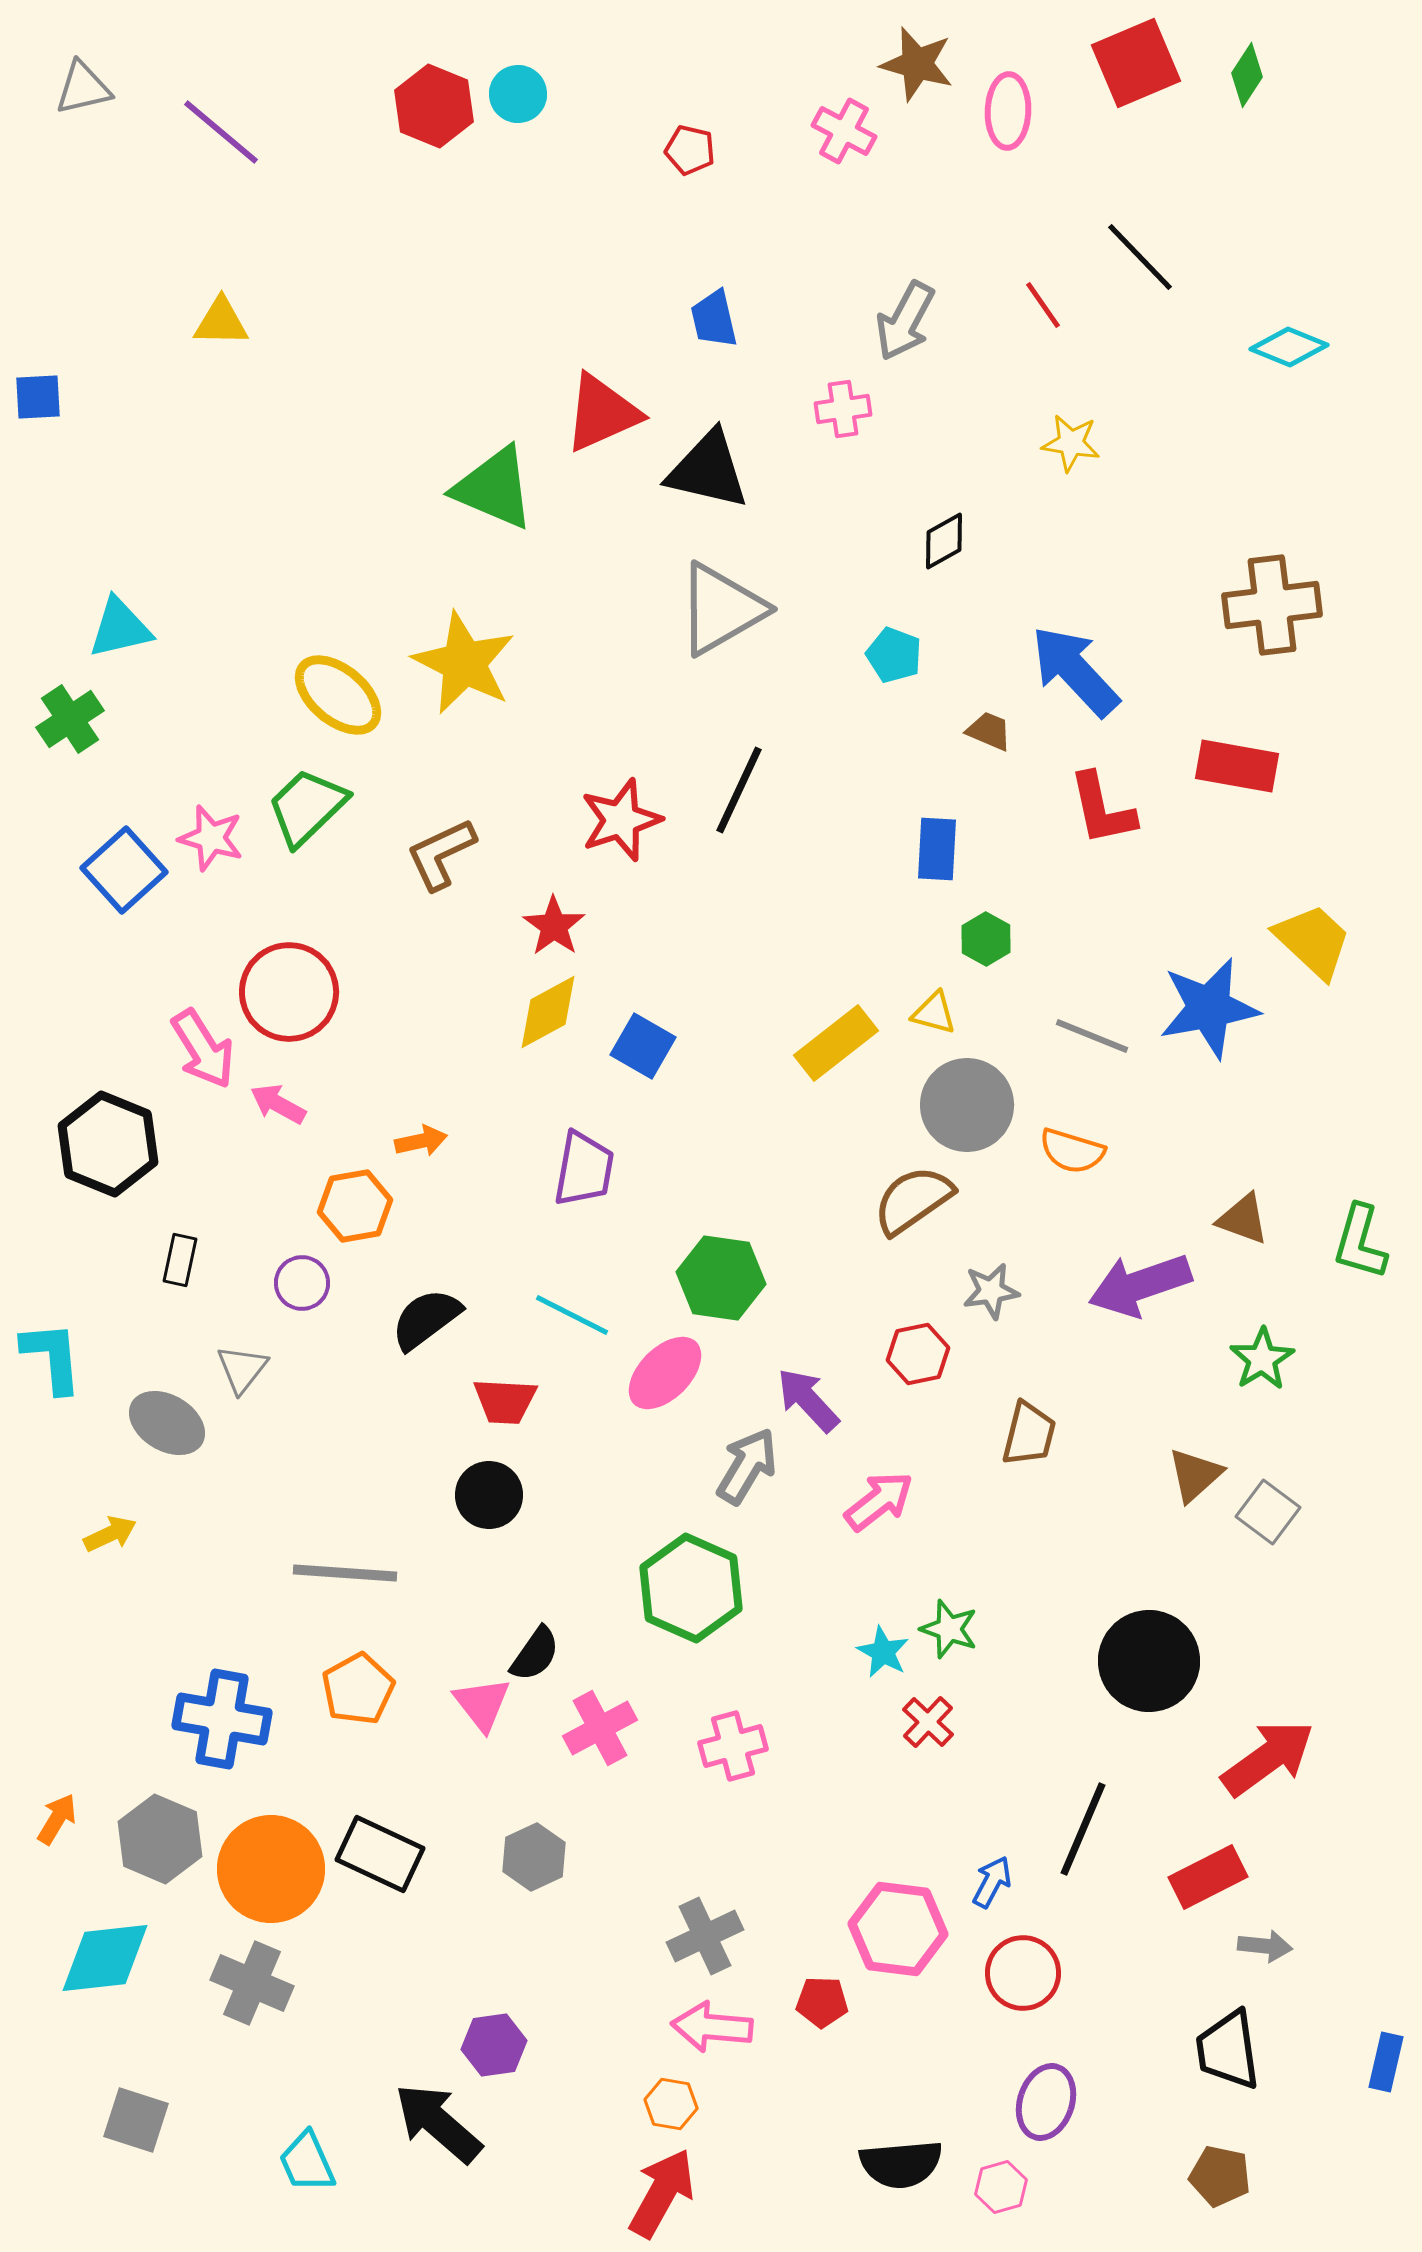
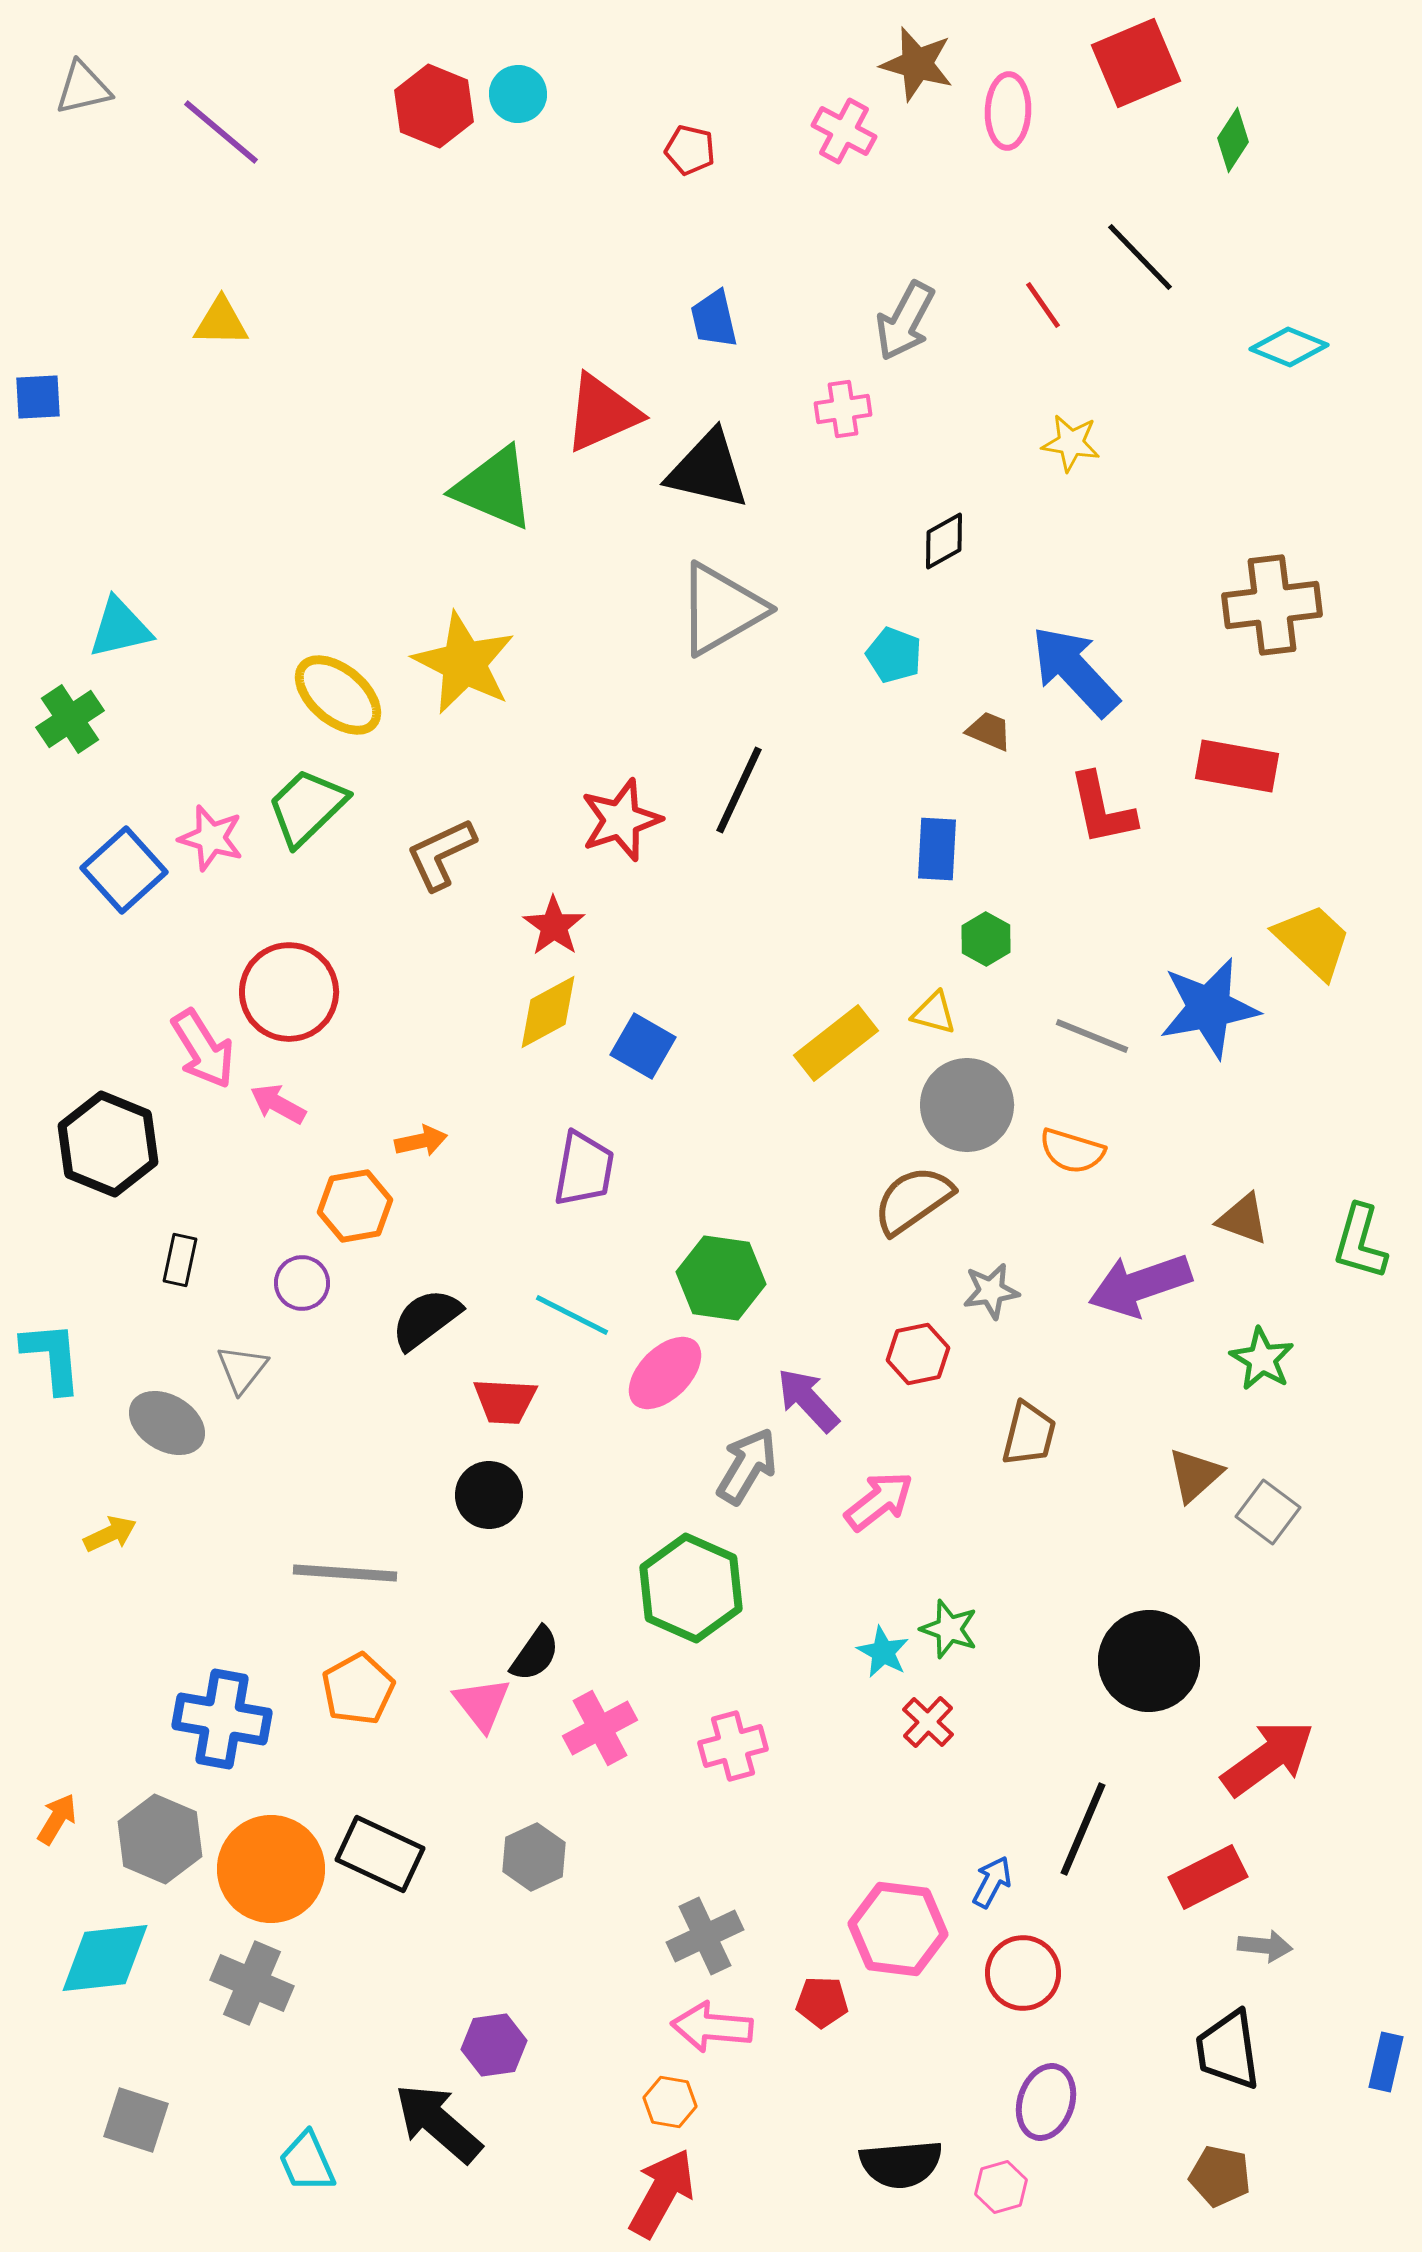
green diamond at (1247, 75): moved 14 px left, 65 px down
green star at (1262, 1359): rotated 10 degrees counterclockwise
orange hexagon at (671, 2104): moved 1 px left, 2 px up
